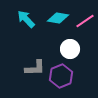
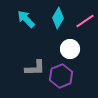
cyan diamond: rotated 70 degrees counterclockwise
